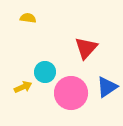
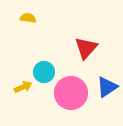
cyan circle: moved 1 px left
